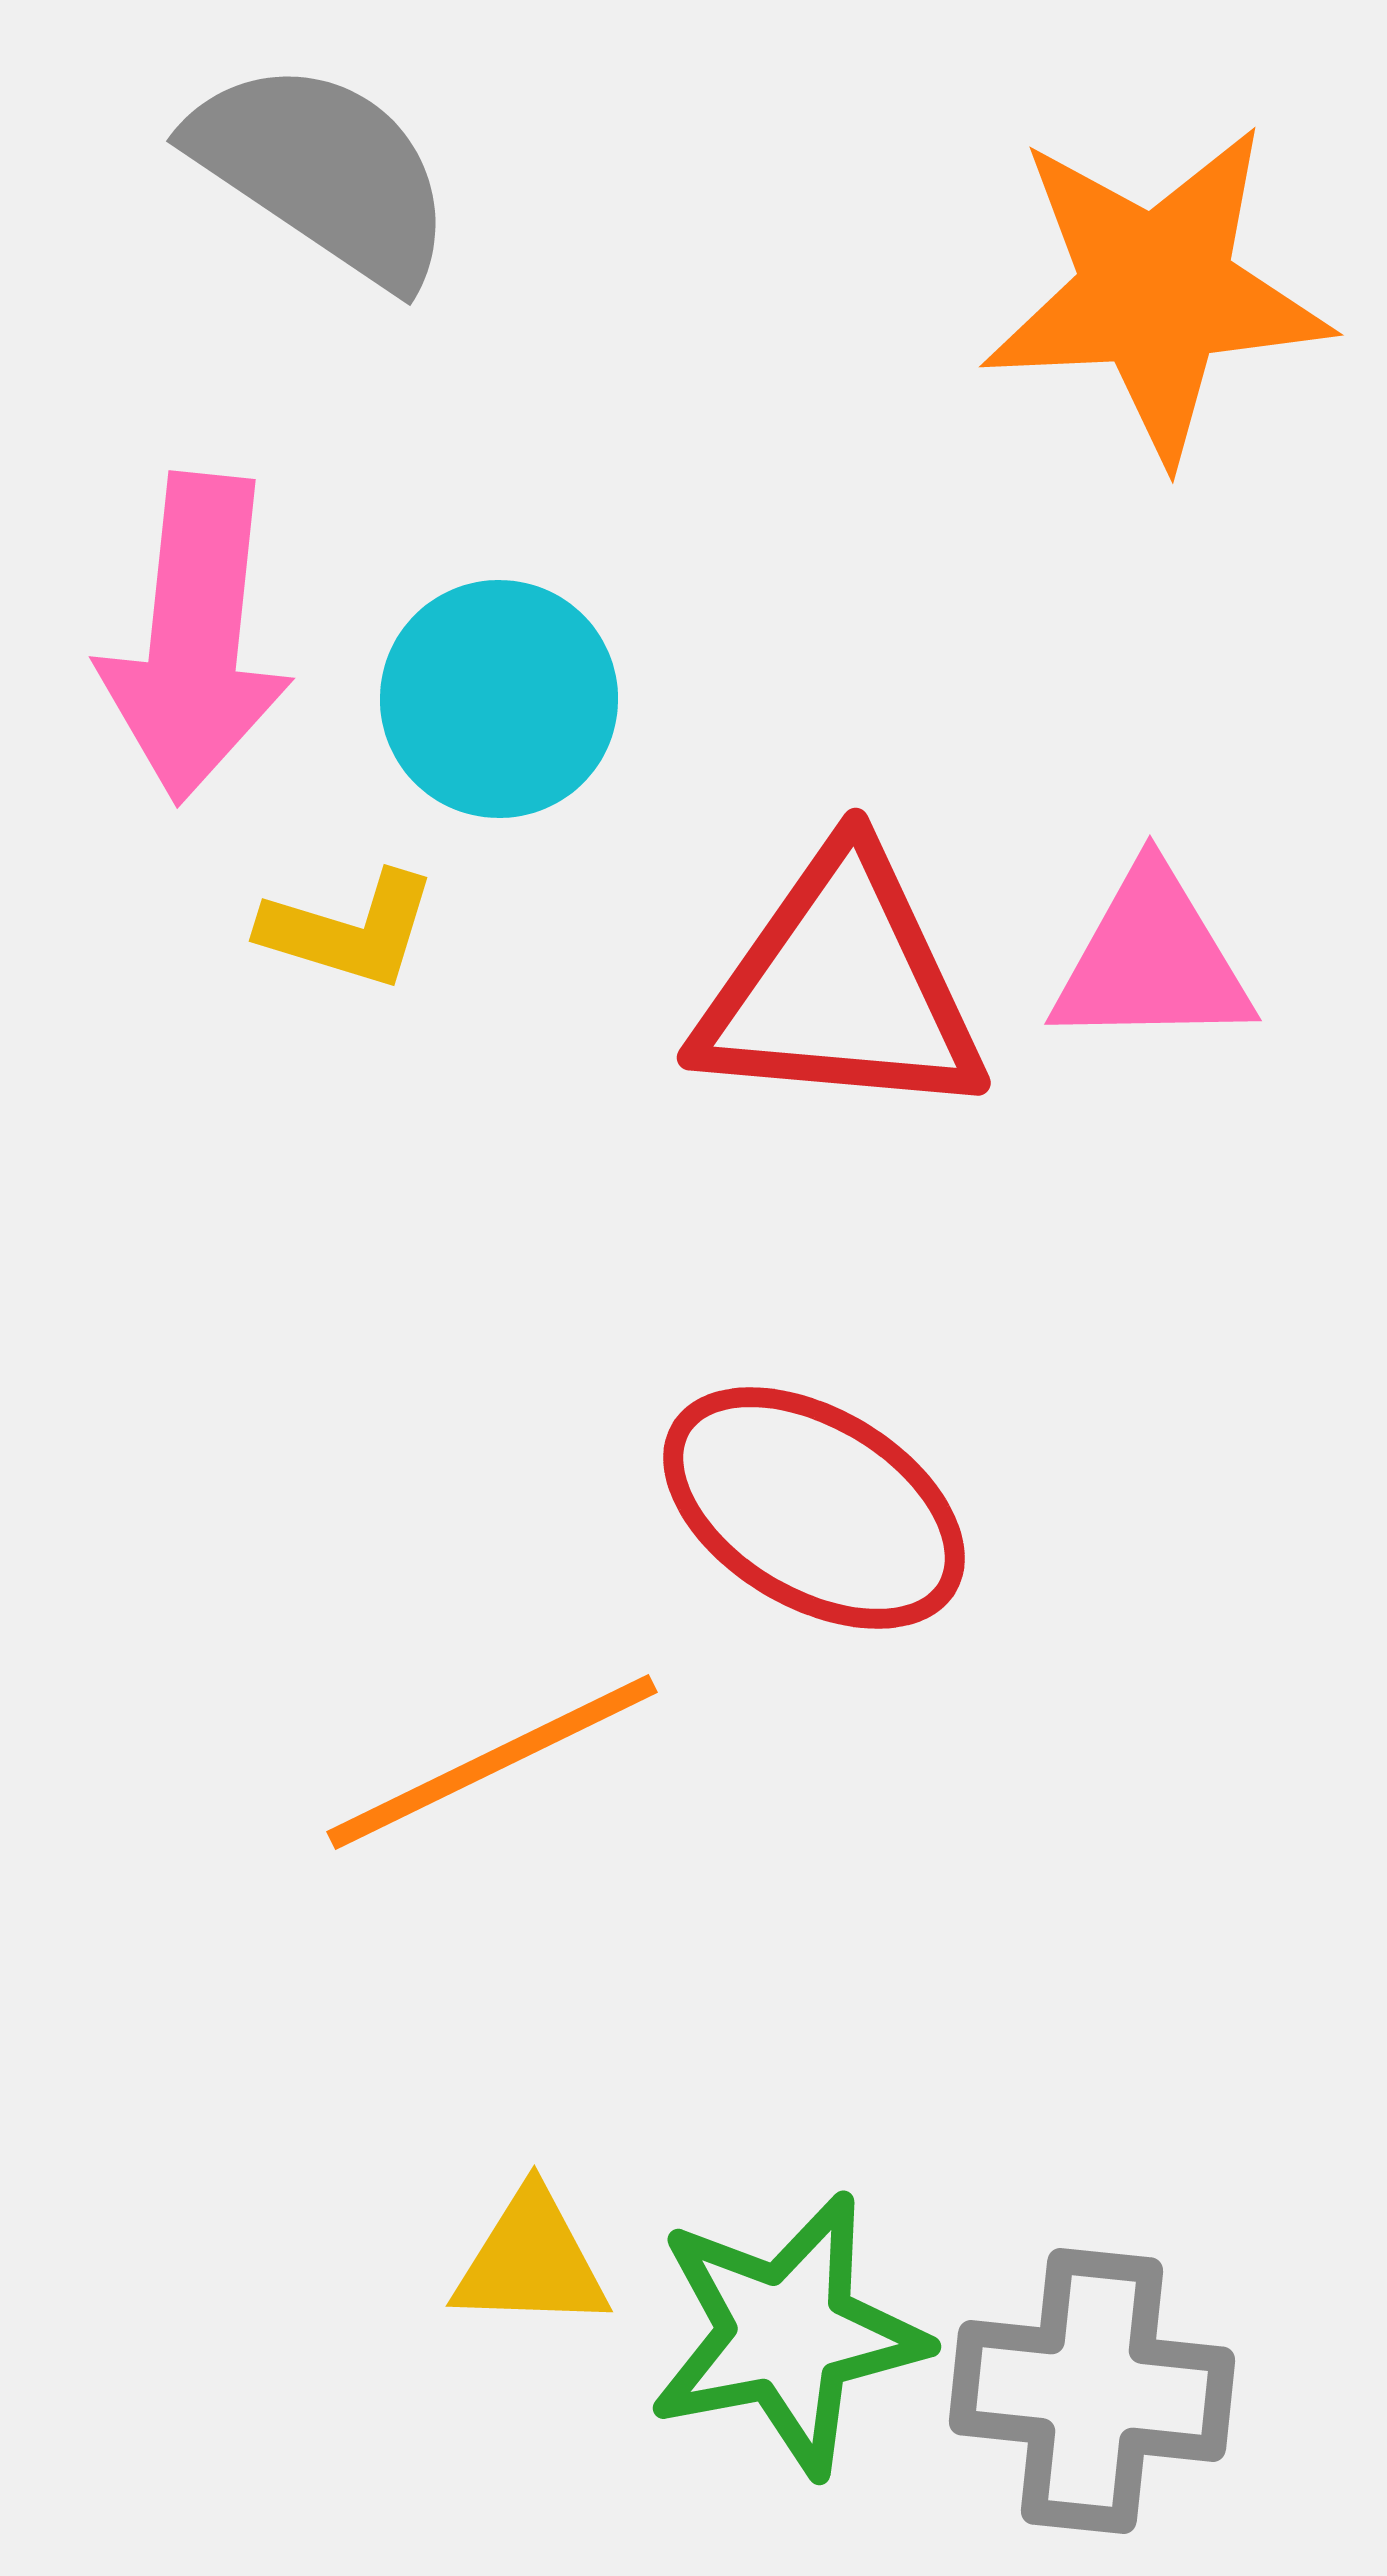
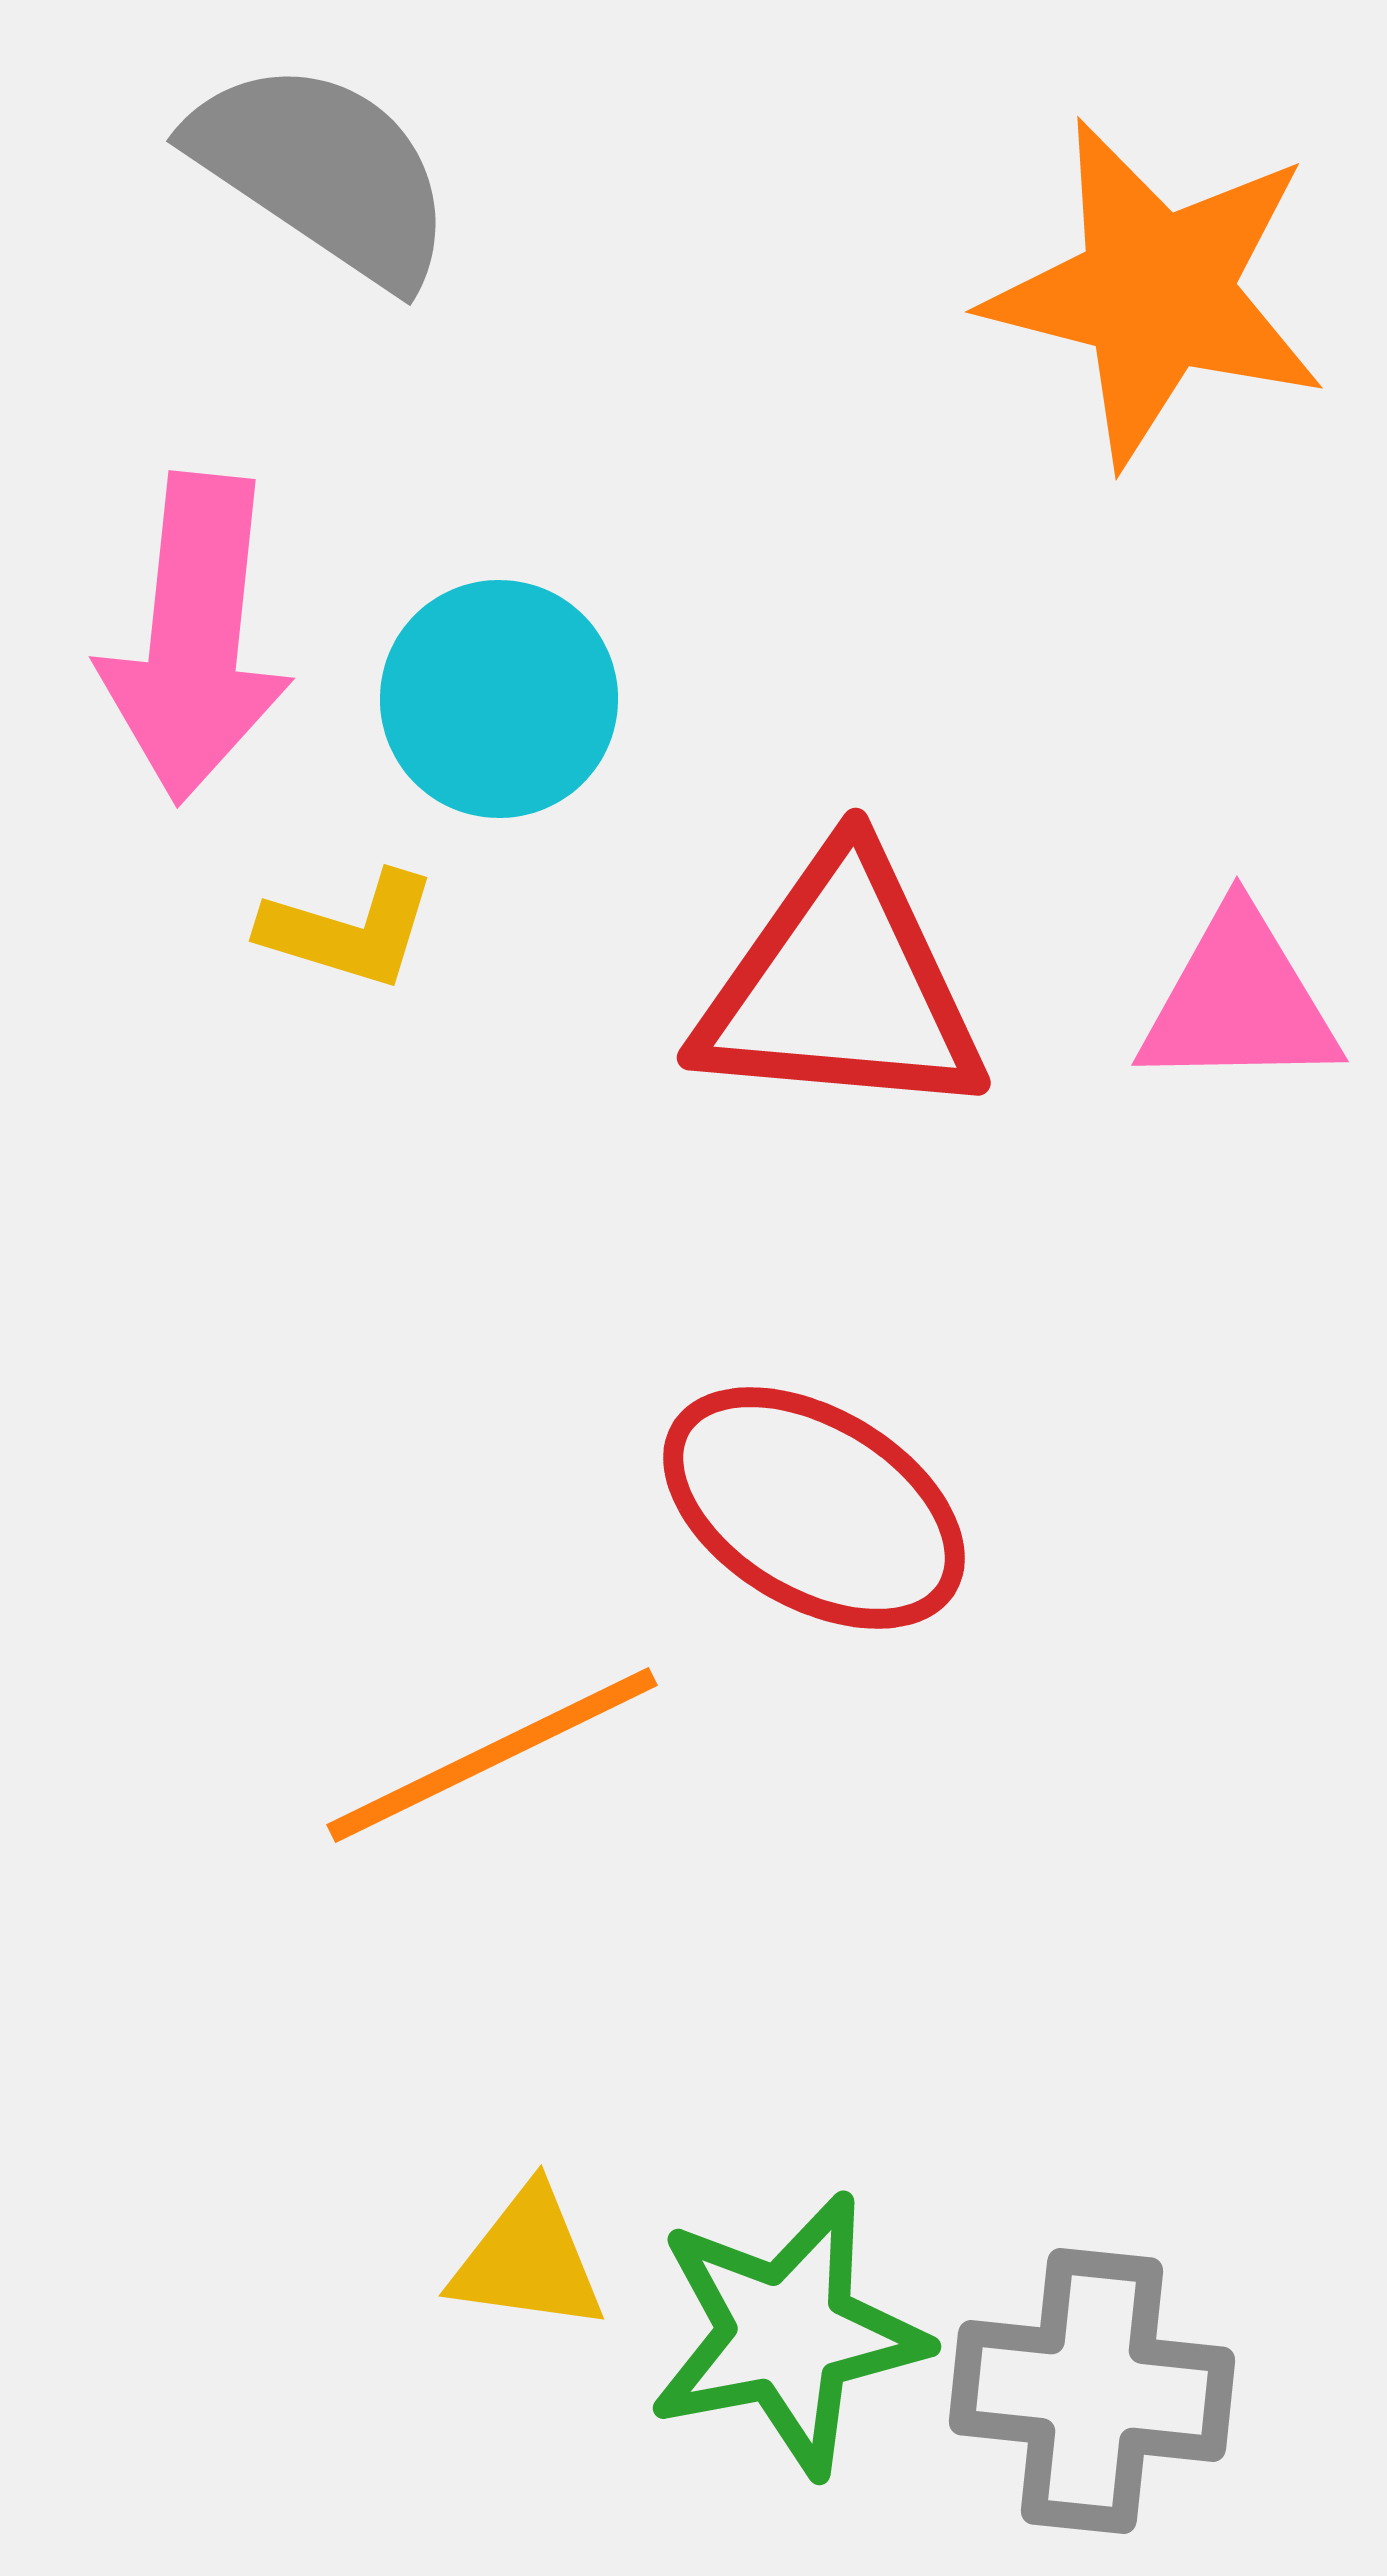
orange star: rotated 17 degrees clockwise
pink triangle: moved 87 px right, 41 px down
orange line: moved 7 px up
yellow triangle: moved 3 px left, 1 px up; rotated 6 degrees clockwise
